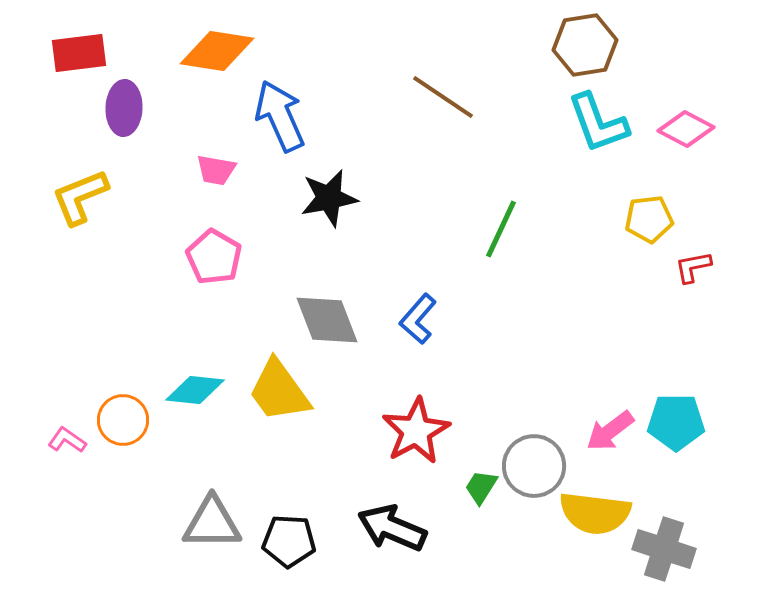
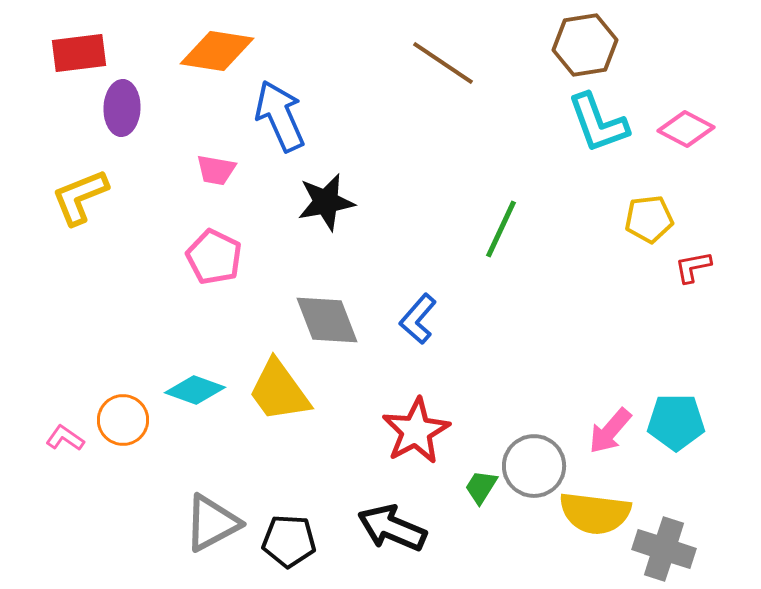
brown line: moved 34 px up
purple ellipse: moved 2 px left
black star: moved 3 px left, 4 px down
pink pentagon: rotated 4 degrees counterclockwise
cyan diamond: rotated 14 degrees clockwise
pink arrow: rotated 12 degrees counterclockwise
pink L-shape: moved 2 px left, 2 px up
gray triangle: rotated 28 degrees counterclockwise
